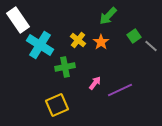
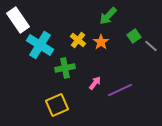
green cross: moved 1 px down
